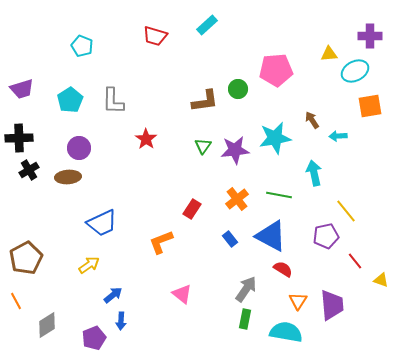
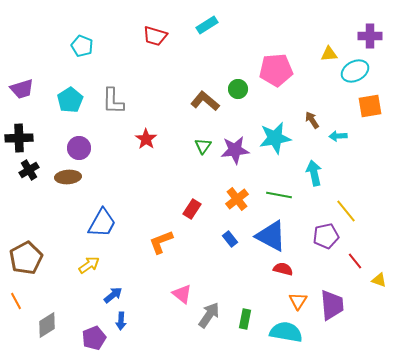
cyan rectangle at (207, 25): rotated 10 degrees clockwise
brown L-shape at (205, 101): rotated 132 degrees counterclockwise
blue trapezoid at (102, 223): rotated 36 degrees counterclockwise
red semicircle at (283, 269): rotated 18 degrees counterclockwise
yellow triangle at (381, 280): moved 2 px left
gray arrow at (246, 289): moved 37 px left, 26 px down
